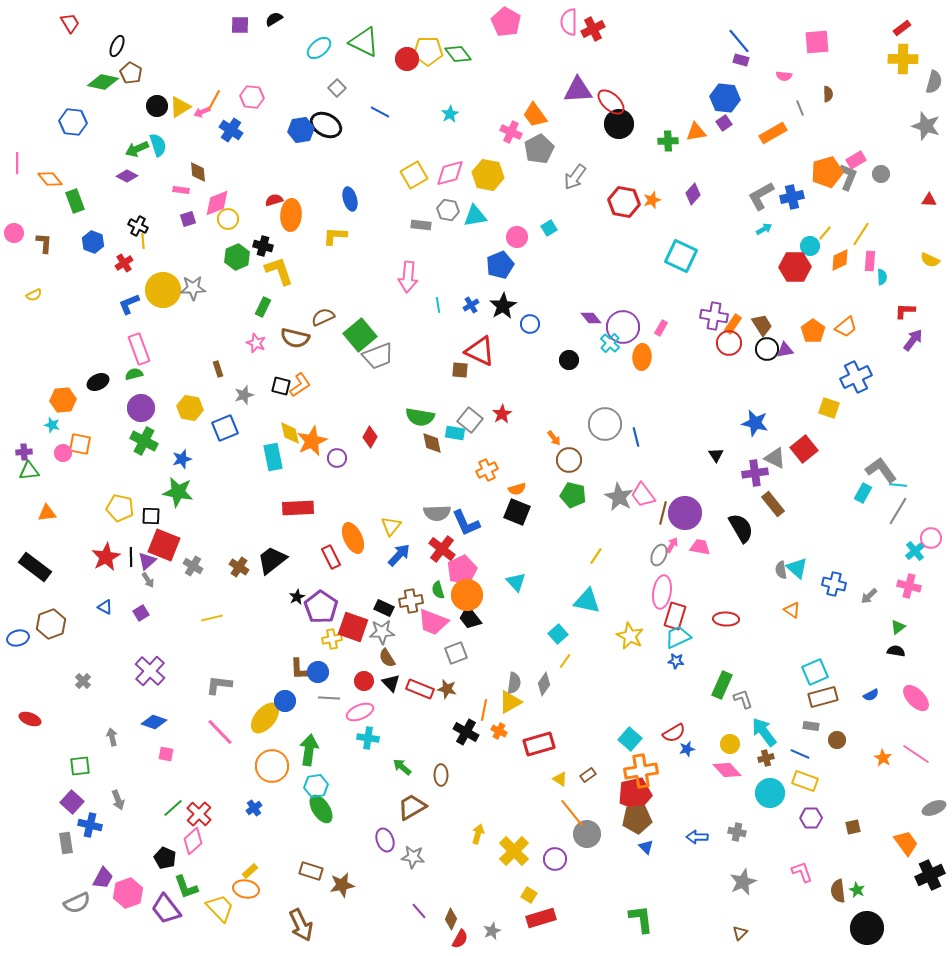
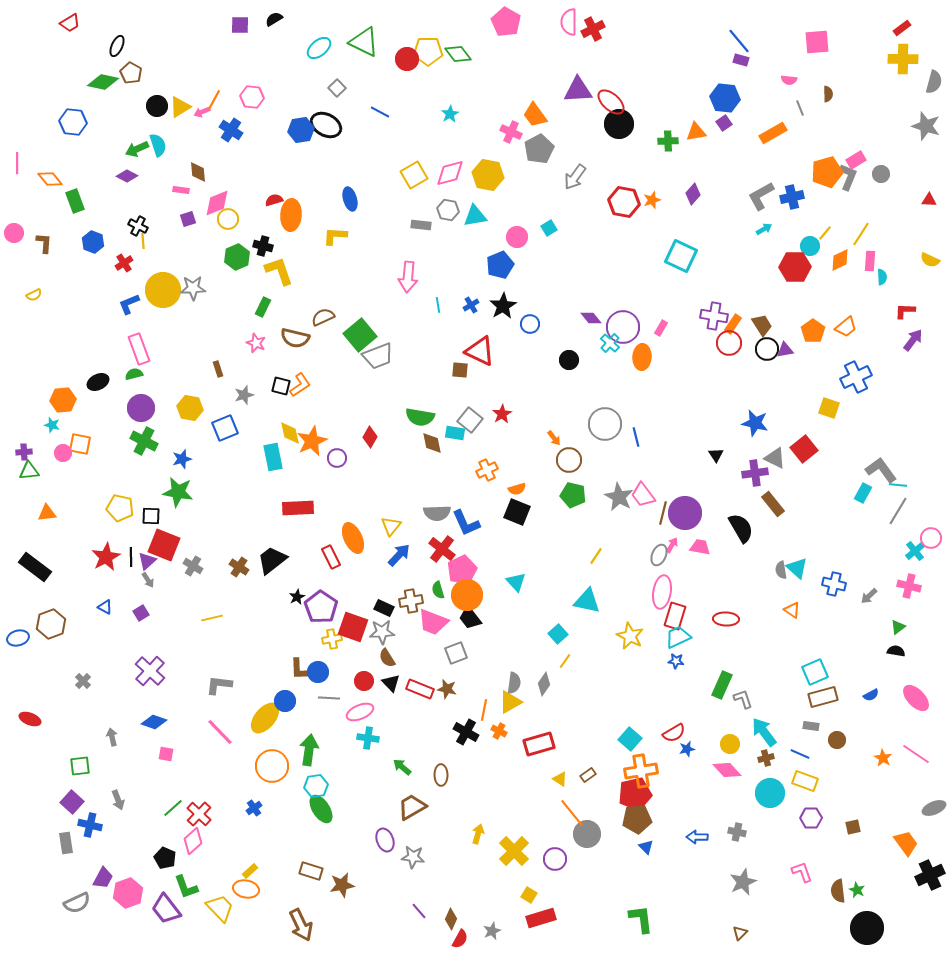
red trapezoid at (70, 23): rotated 90 degrees clockwise
pink semicircle at (784, 76): moved 5 px right, 4 px down
